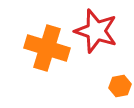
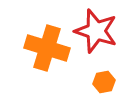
orange hexagon: moved 16 px left, 4 px up
